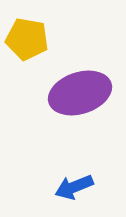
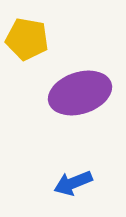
blue arrow: moved 1 px left, 4 px up
